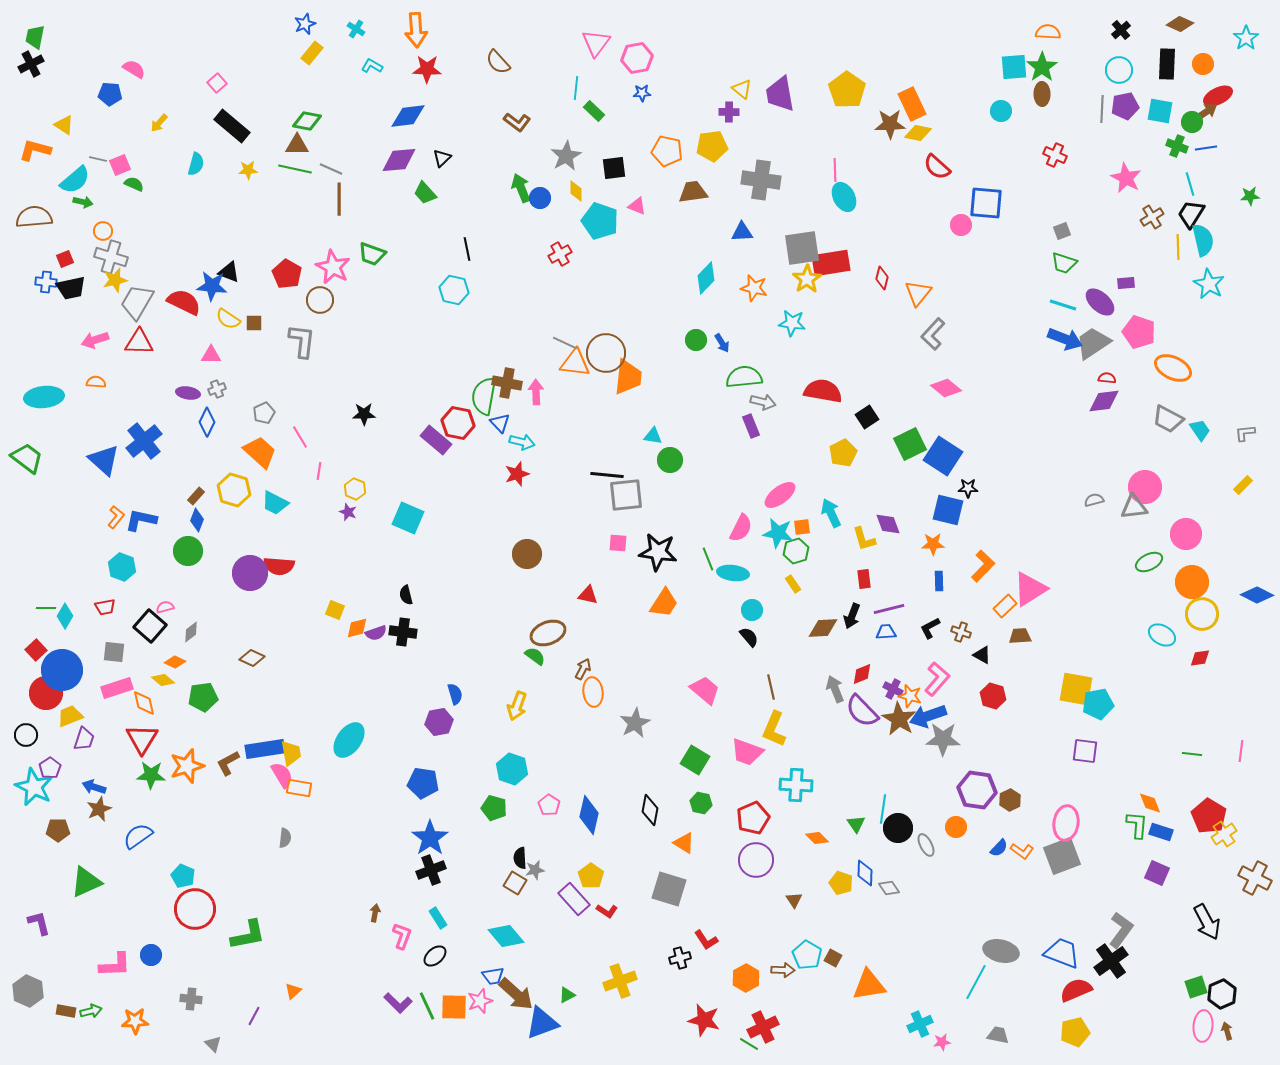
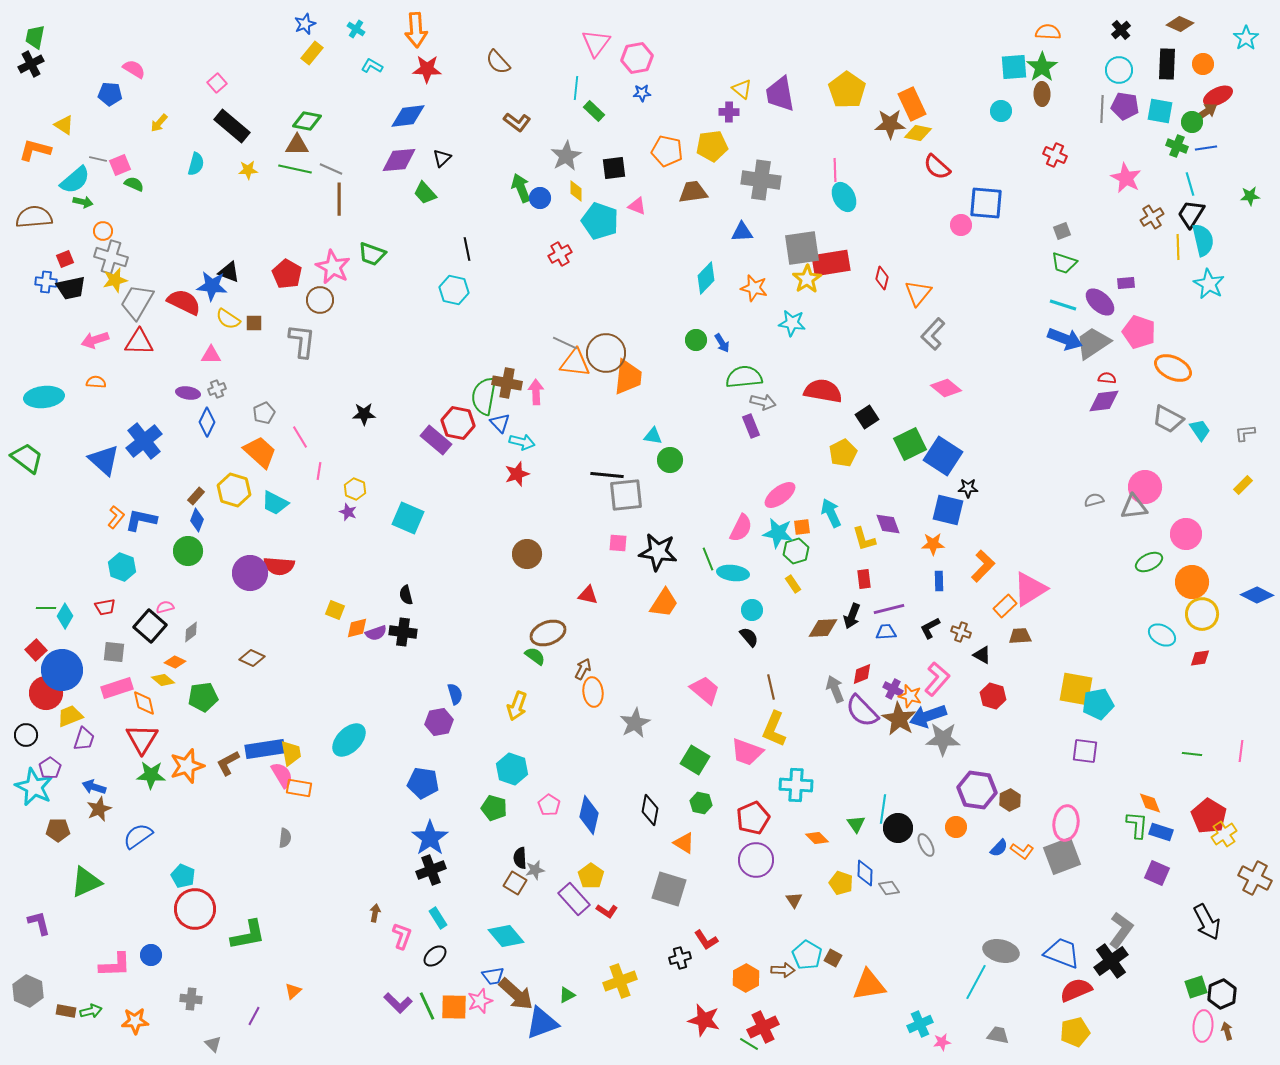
purple pentagon at (1125, 106): rotated 20 degrees clockwise
cyan ellipse at (349, 740): rotated 9 degrees clockwise
